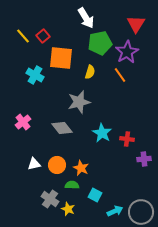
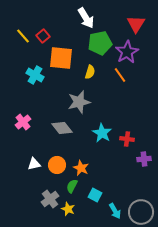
green semicircle: moved 1 px down; rotated 64 degrees counterclockwise
gray cross: rotated 18 degrees clockwise
cyan arrow: rotated 84 degrees clockwise
